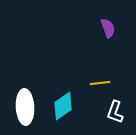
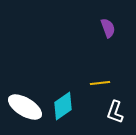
white ellipse: rotated 56 degrees counterclockwise
